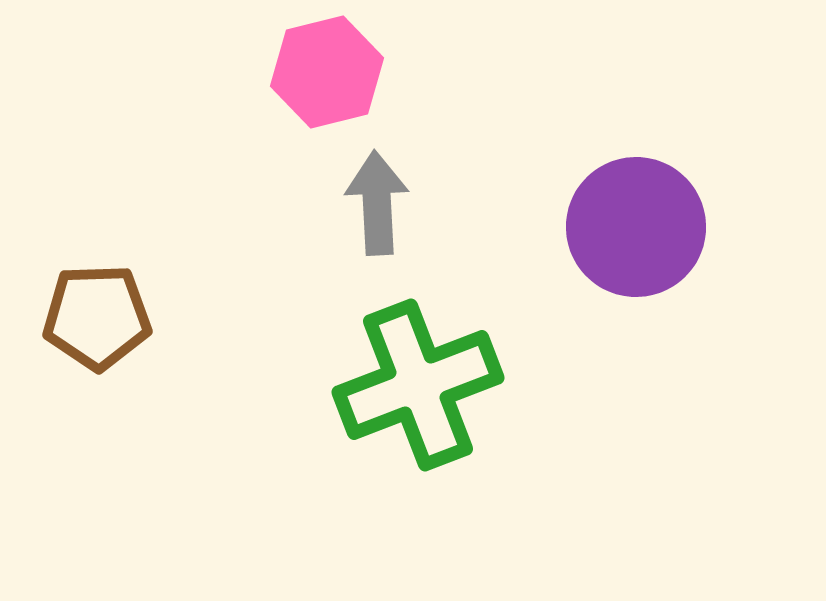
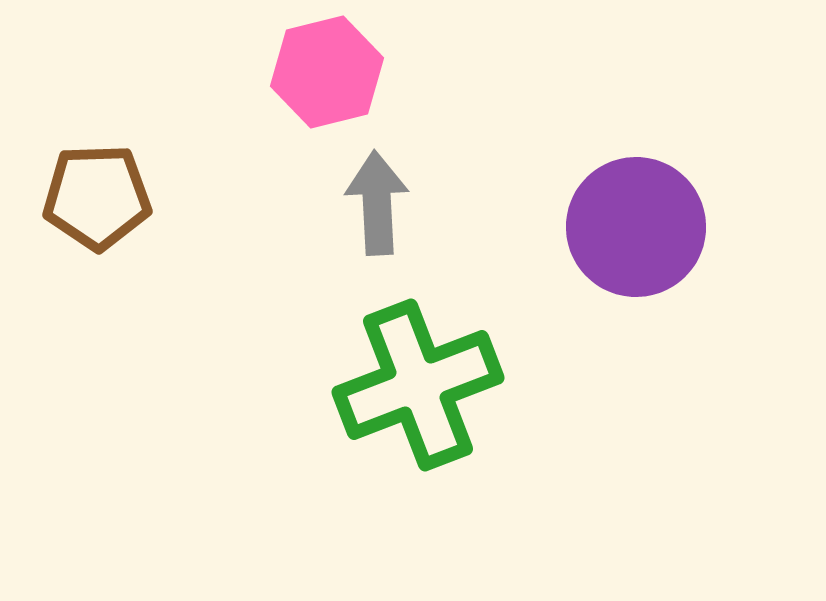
brown pentagon: moved 120 px up
